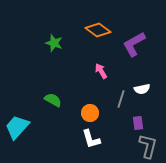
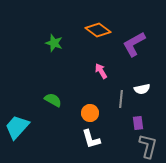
gray line: rotated 12 degrees counterclockwise
